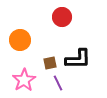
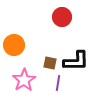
orange circle: moved 6 px left, 5 px down
black L-shape: moved 2 px left, 2 px down
brown square: rotated 24 degrees clockwise
purple line: rotated 35 degrees clockwise
